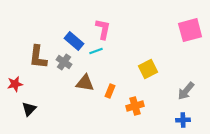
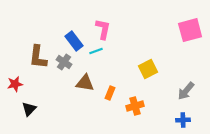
blue rectangle: rotated 12 degrees clockwise
orange rectangle: moved 2 px down
